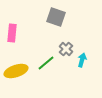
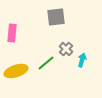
gray square: rotated 24 degrees counterclockwise
